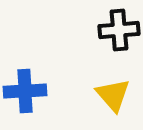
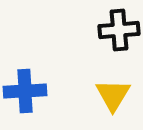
yellow triangle: rotated 12 degrees clockwise
